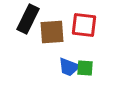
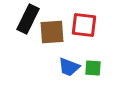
green square: moved 8 px right
